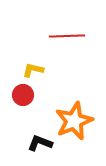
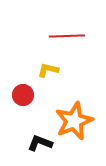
yellow L-shape: moved 15 px right
